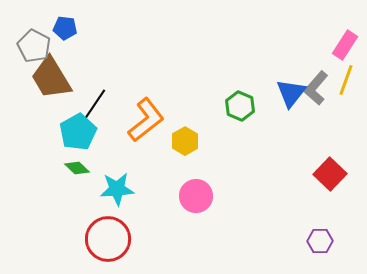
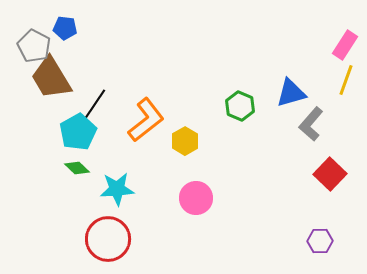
gray L-shape: moved 5 px left, 36 px down
blue triangle: rotated 36 degrees clockwise
pink circle: moved 2 px down
